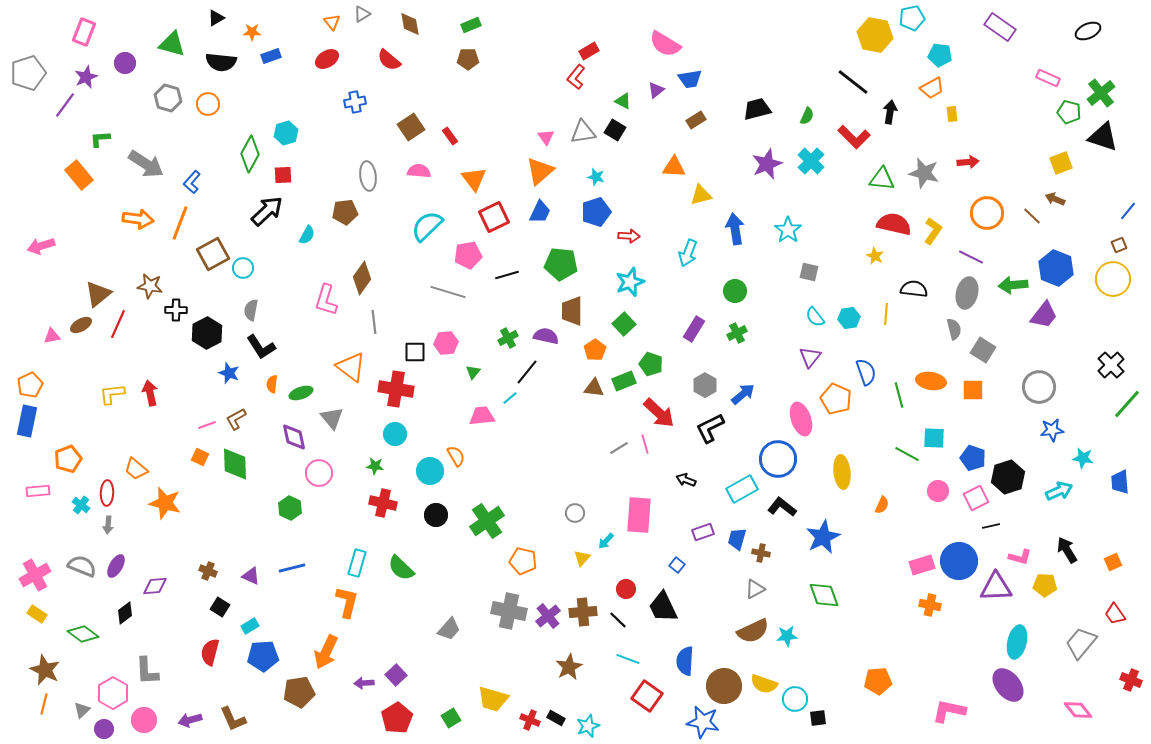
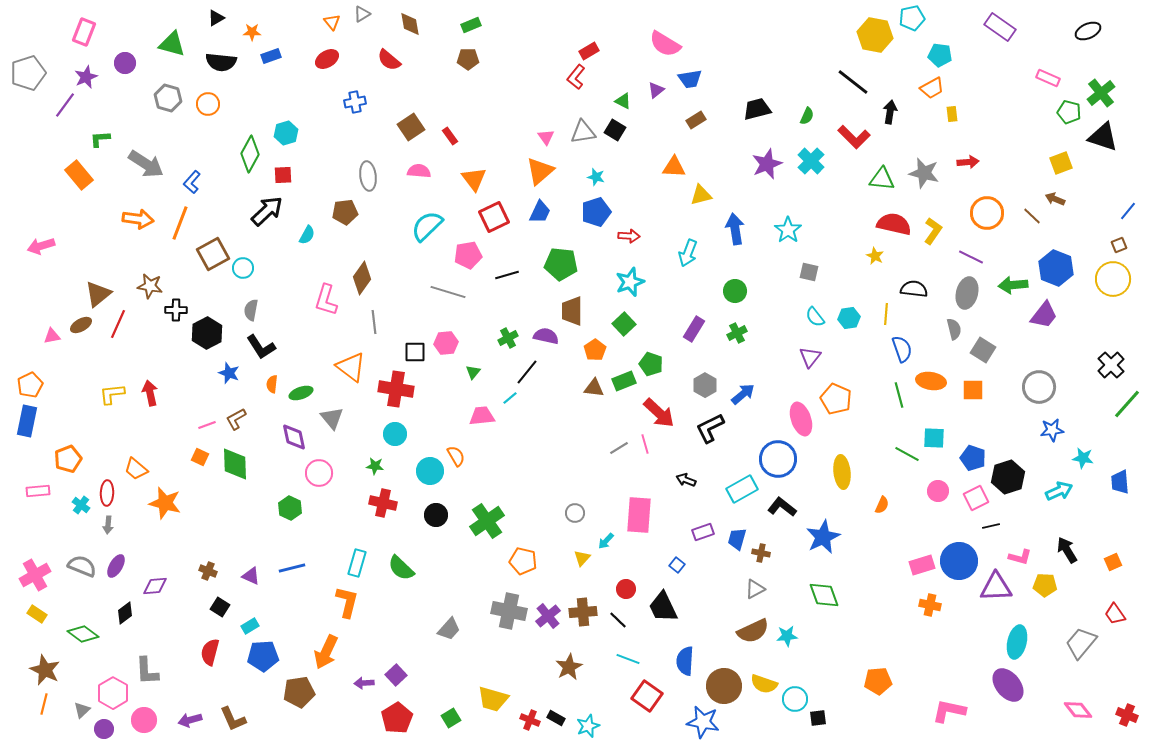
blue semicircle at (866, 372): moved 36 px right, 23 px up
red cross at (1131, 680): moved 4 px left, 35 px down
